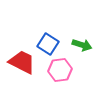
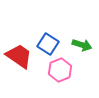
red trapezoid: moved 3 px left, 6 px up; rotated 8 degrees clockwise
pink hexagon: rotated 15 degrees counterclockwise
